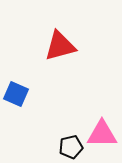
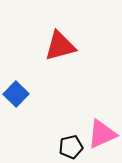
blue square: rotated 20 degrees clockwise
pink triangle: rotated 24 degrees counterclockwise
